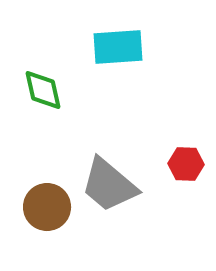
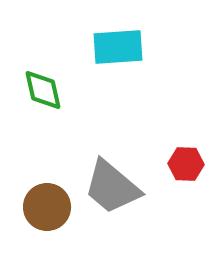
gray trapezoid: moved 3 px right, 2 px down
